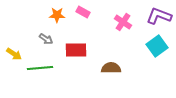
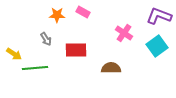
pink cross: moved 1 px right, 11 px down
gray arrow: rotated 24 degrees clockwise
green line: moved 5 px left
